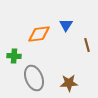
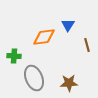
blue triangle: moved 2 px right
orange diamond: moved 5 px right, 3 px down
